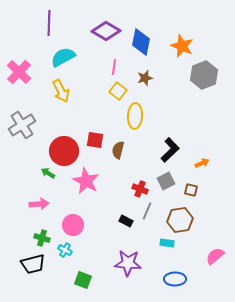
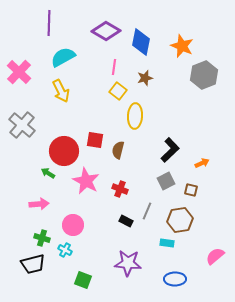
gray cross: rotated 16 degrees counterclockwise
red cross: moved 20 px left
